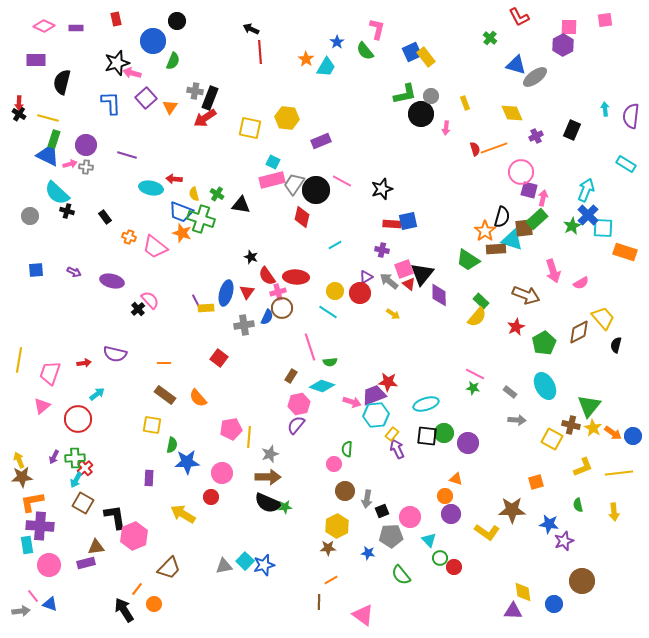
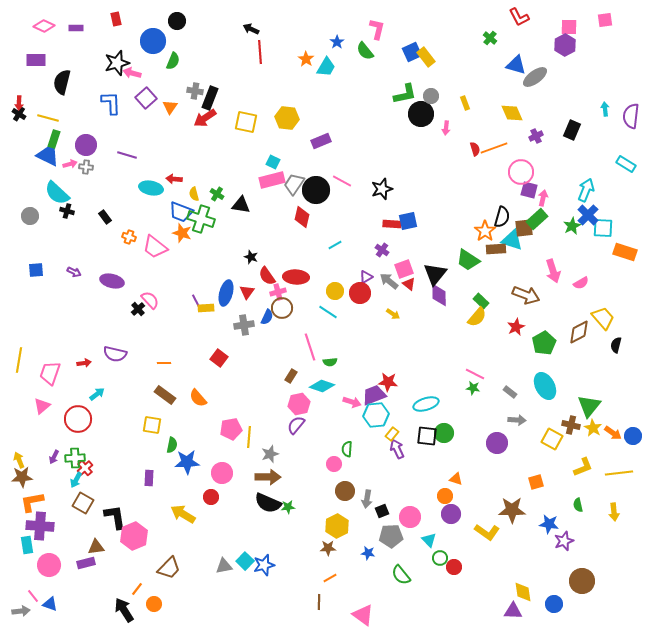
purple hexagon at (563, 45): moved 2 px right
yellow square at (250, 128): moved 4 px left, 6 px up
purple cross at (382, 250): rotated 24 degrees clockwise
black triangle at (422, 274): moved 13 px right
purple circle at (468, 443): moved 29 px right
green star at (285, 507): moved 3 px right
orange line at (331, 580): moved 1 px left, 2 px up
